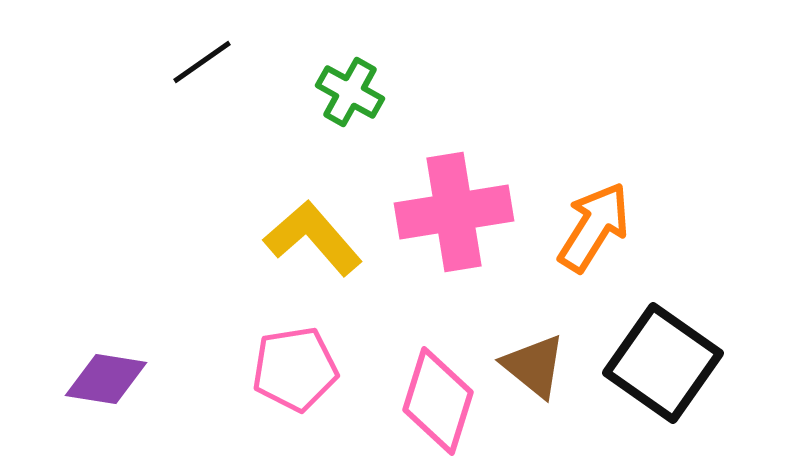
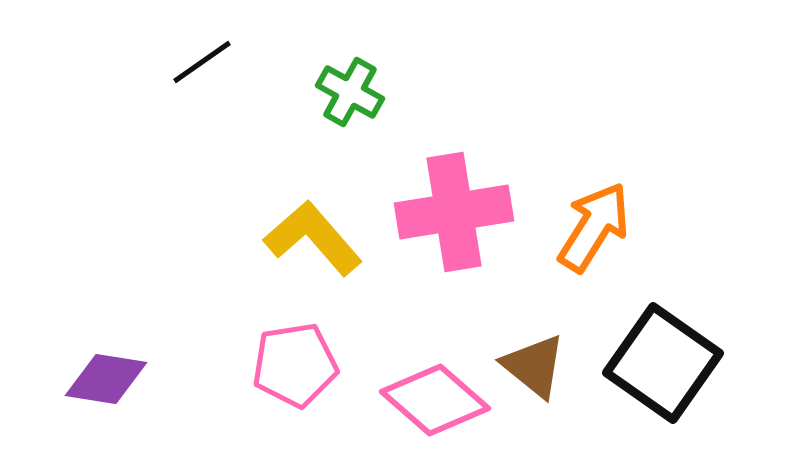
pink pentagon: moved 4 px up
pink diamond: moved 3 px left, 1 px up; rotated 66 degrees counterclockwise
